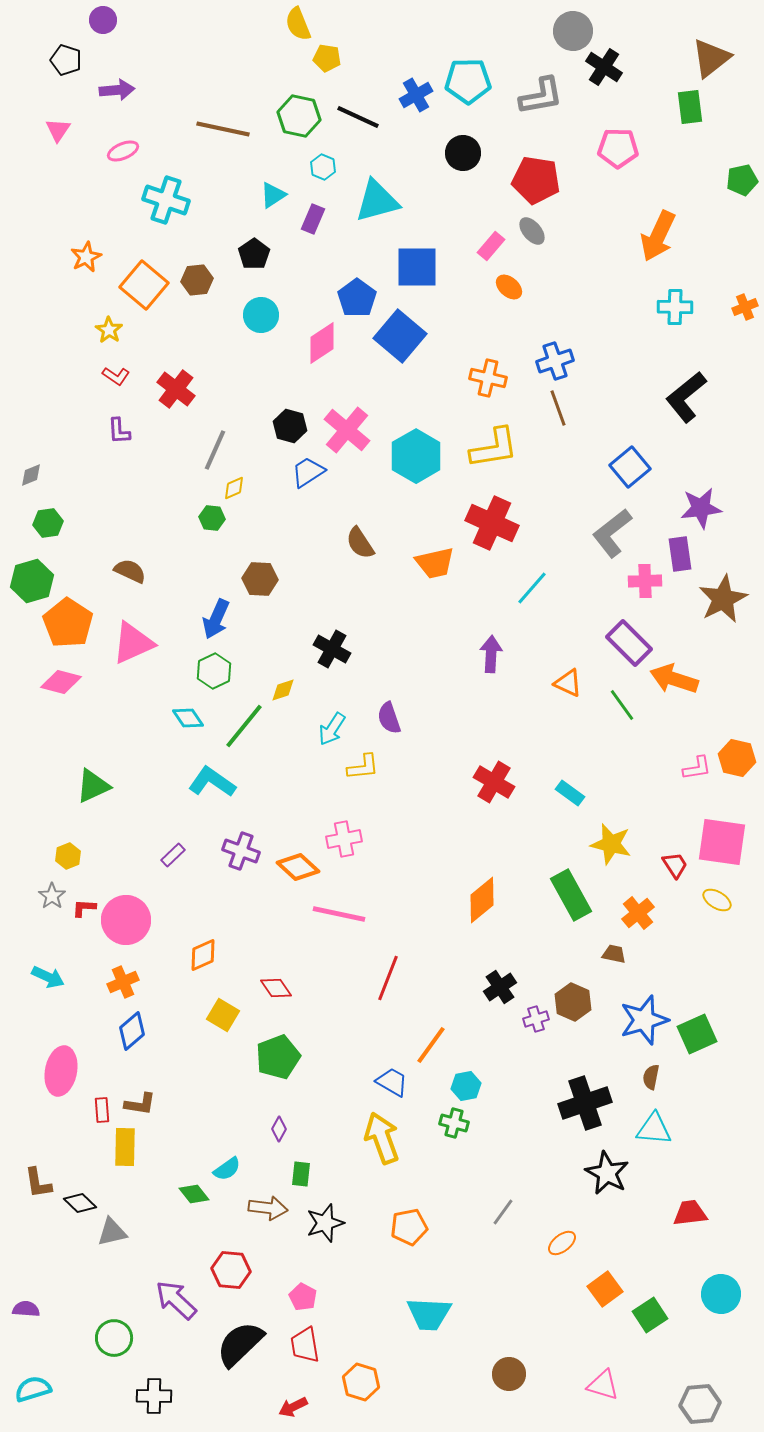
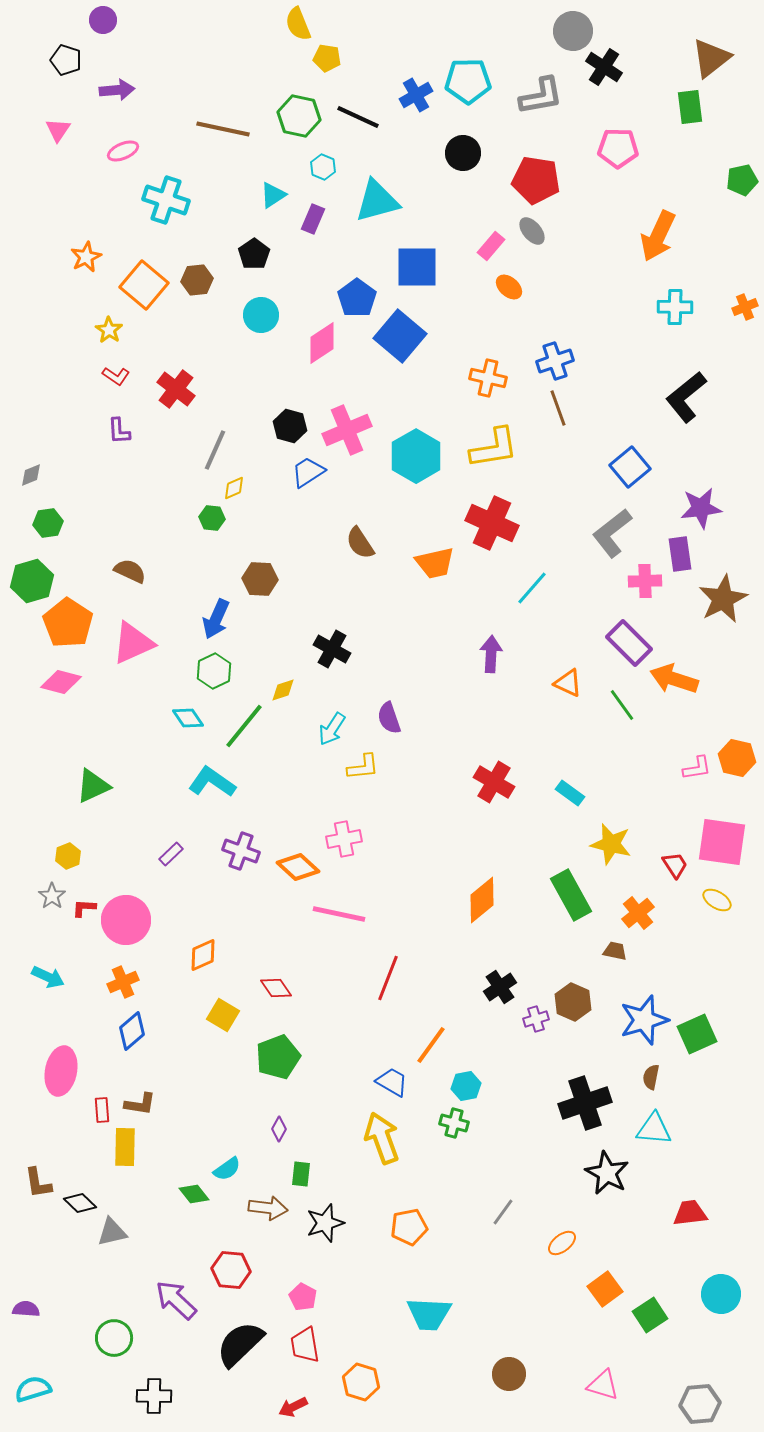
pink cross at (347, 430): rotated 27 degrees clockwise
purple rectangle at (173, 855): moved 2 px left, 1 px up
brown trapezoid at (614, 954): moved 1 px right, 3 px up
